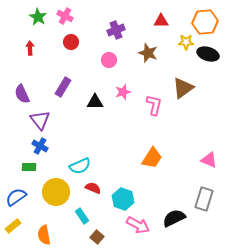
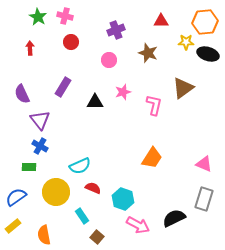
pink cross: rotated 14 degrees counterclockwise
pink triangle: moved 5 px left, 4 px down
